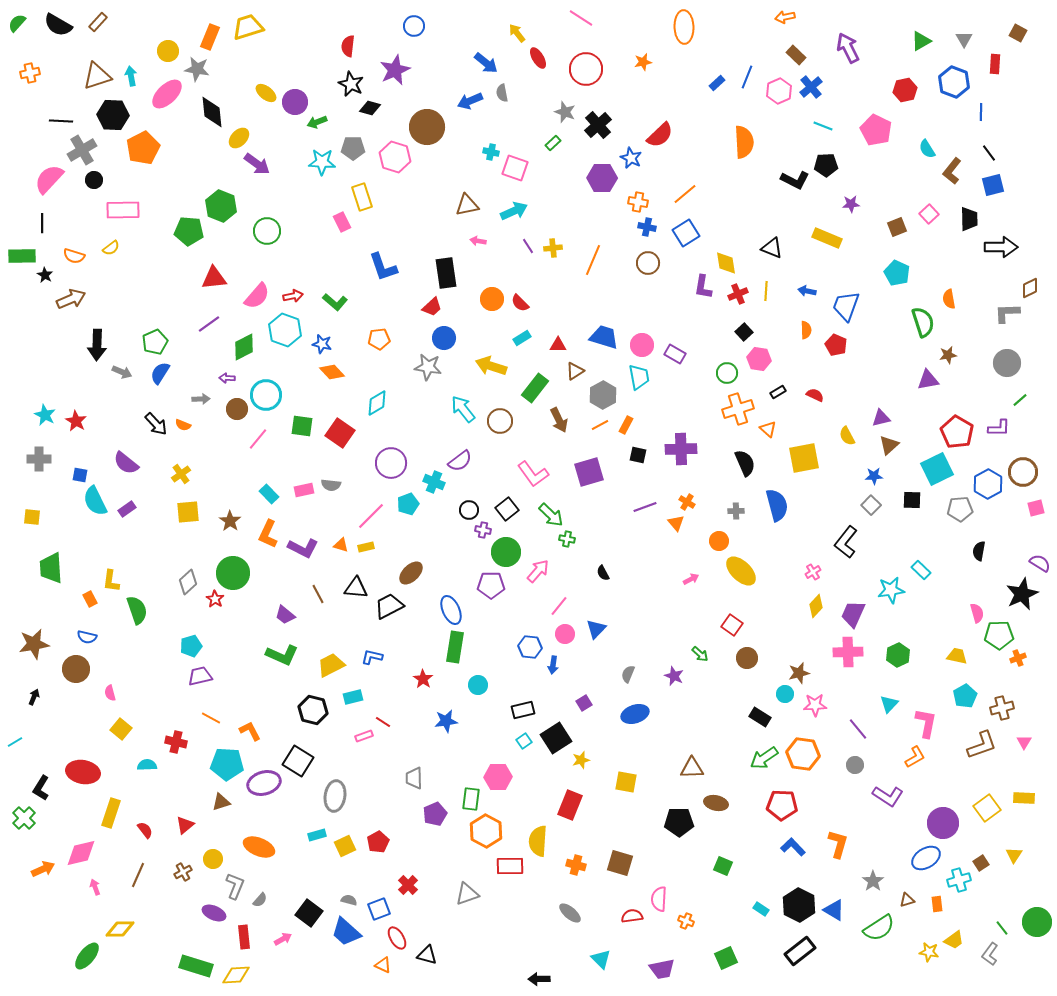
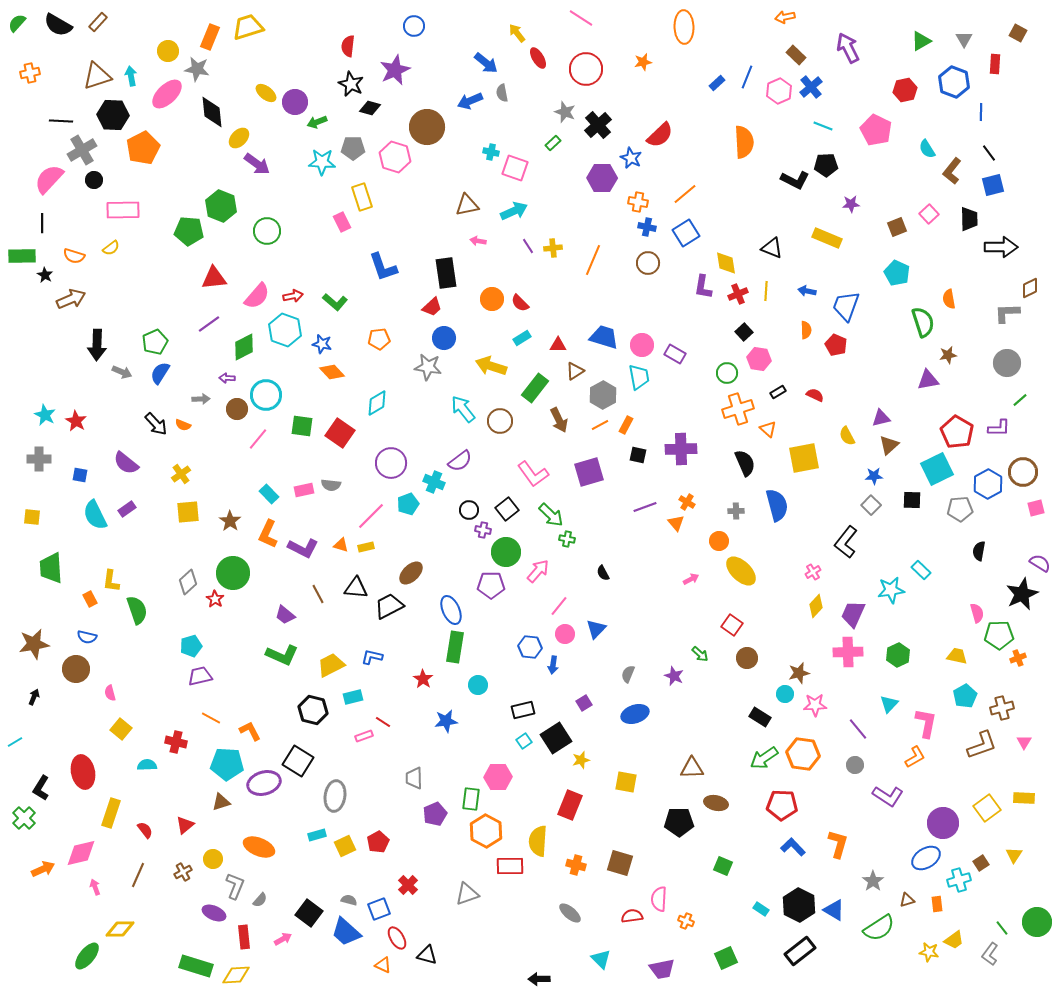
cyan semicircle at (95, 501): moved 14 px down
red ellipse at (83, 772): rotated 68 degrees clockwise
